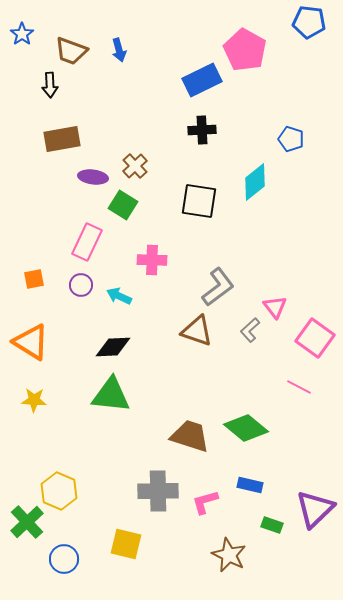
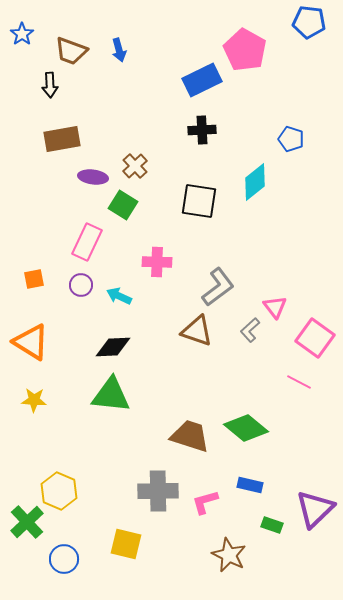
pink cross at (152, 260): moved 5 px right, 2 px down
pink line at (299, 387): moved 5 px up
